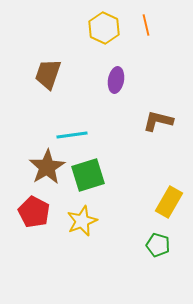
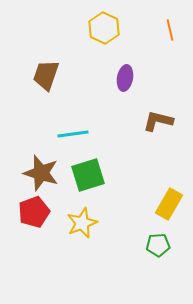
orange line: moved 24 px right, 5 px down
brown trapezoid: moved 2 px left, 1 px down
purple ellipse: moved 9 px right, 2 px up
cyan line: moved 1 px right, 1 px up
brown star: moved 6 px left, 6 px down; rotated 24 degrees counterclockwise
yellow rectangle: moved 2 px down
red pentagon: rotated 24 degrees clockwise
yellow star: moved 2 px down
green pentagon: rotated 20 degrees counterclockwise
